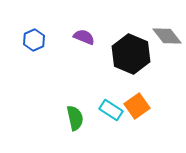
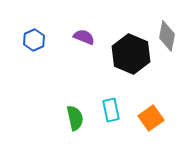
gray diamond: rotated 48 degrees clockwise
orange square: moved 14 px right, 12 px down
cyan rectangle: rotated 45 degrees clockwise
